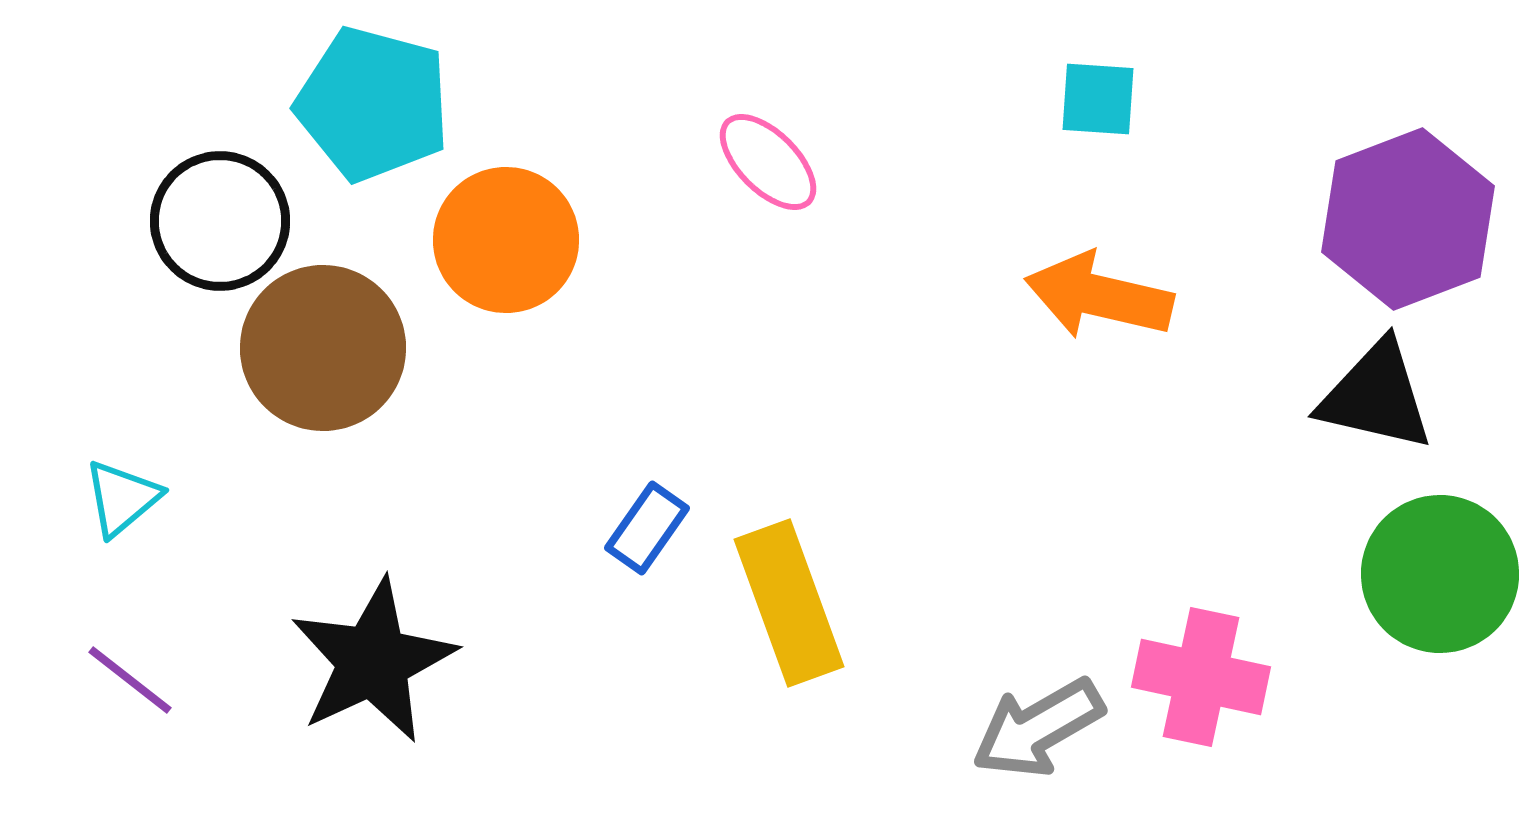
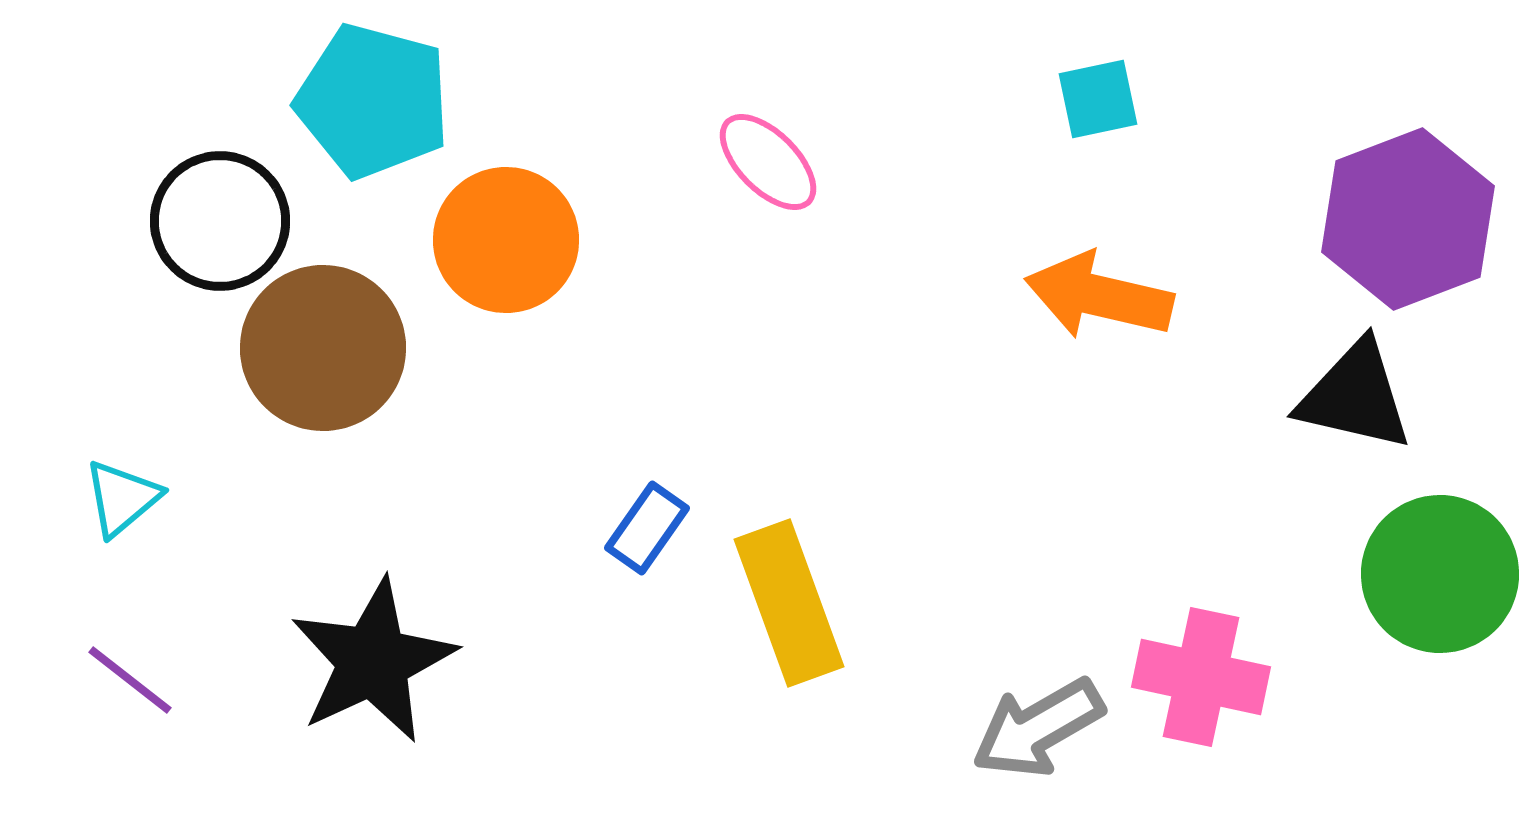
cyan square: rotated 16 degrees counterclockwise
cyan pentagon: moved 3 px up
black triangle: moved 21 px left
